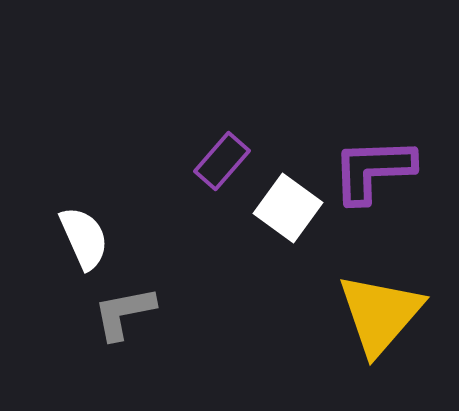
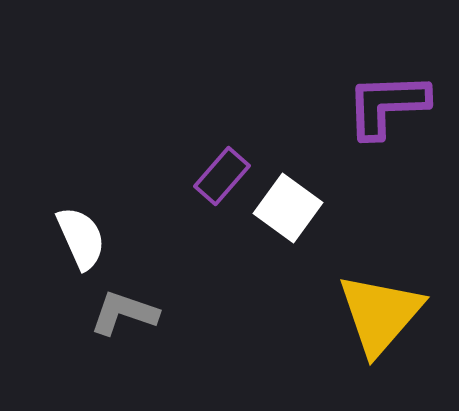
purple rectangle: moved 15 px down
purple L-shape: moved 14 px right, 65 px up
white semicircle: moved 3 px left
gray L-shape: rotated 30 degrees clockwise
